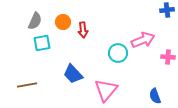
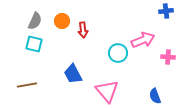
blue cross: moved 1 px left, 1 px down
orange circle: moved 1 px left, 1 px up
cyan square: moved 8 px left, 1 px down; rotated 24 degrees clockwise
blue trapezoid: rotated 15 degrees clockwise
pink triangle: moved 1 px right, 1 px down; rotated 20 degrees counterclockwise
